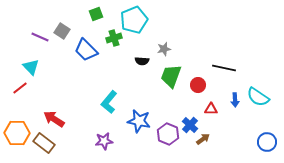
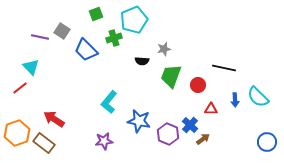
purple line: rotated 12 degrees counterclockwise
cyan semicircle: rotated 10 degrees clockwise
orange hexagon: rotated 20 degrees counterclockwise
